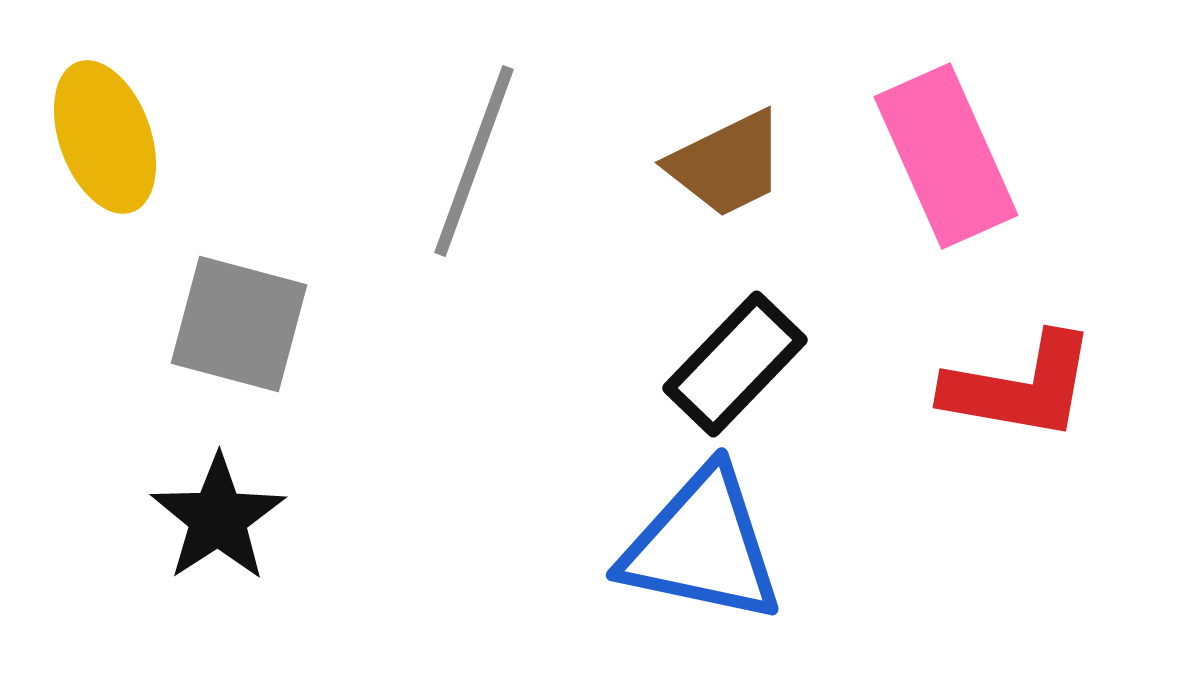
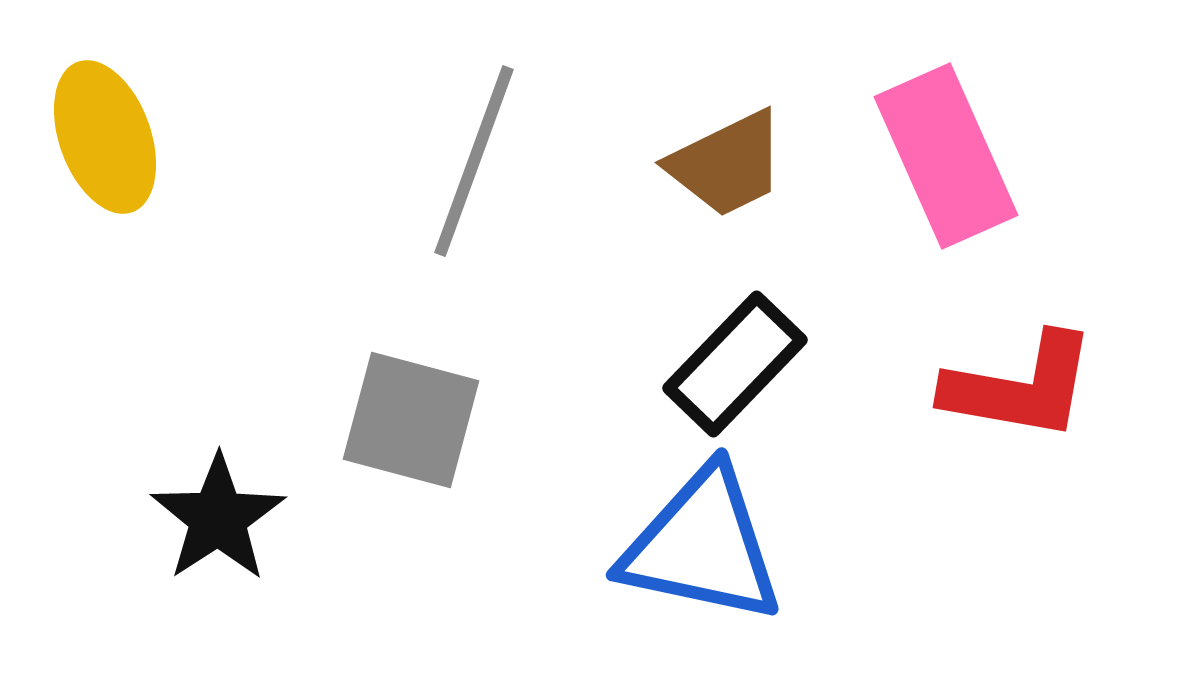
gray square: moved 172 px right, 96 px down
